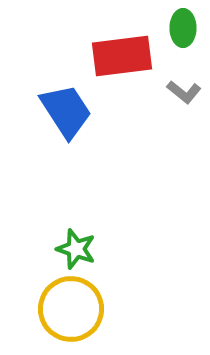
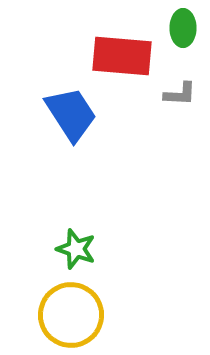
red rectangle: rotated 12 degrees clockwise
gray L-shape: moved 4 px left, 2 px down; rotated 36 degrees counterclockwise
blue trapezoid: moved 5 px right, 3 px down
yellow circle: moved 6 px down
